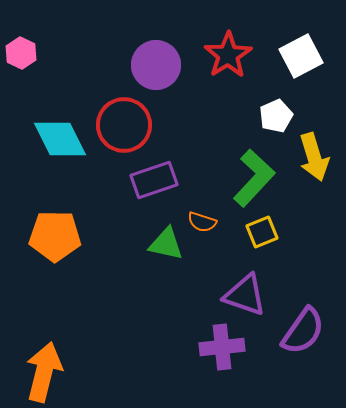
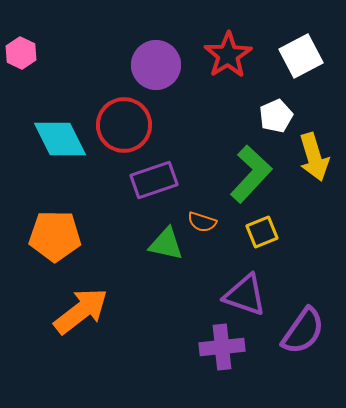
green L-shape: moved 3 px left, 4 px up
orange arrow: moved 37 px right, 61 px up; rotated 38 degrees clockwise
